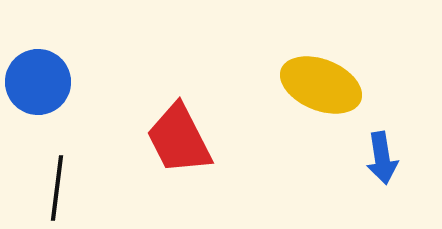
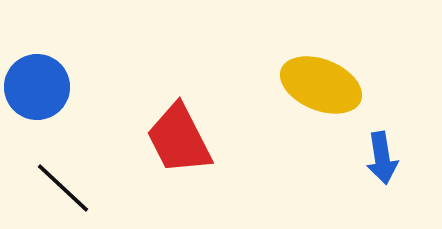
blue circle: moved 1 px left, 5 px down
black line: moved 6 px right; rotated 54 degrees counterclockwise
